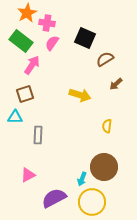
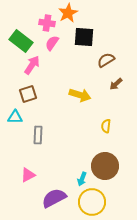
orange star: moved 41 px right
black square: moved 1 px left, 1 px up; rotated 20 degrees counterclockwise
brown semicircle: moved 1 px right, 1 px down
brown square: moved 3 px right
yellow semicircle: moved 1 px left
brown circle: moved 1 px right, 1 px up
